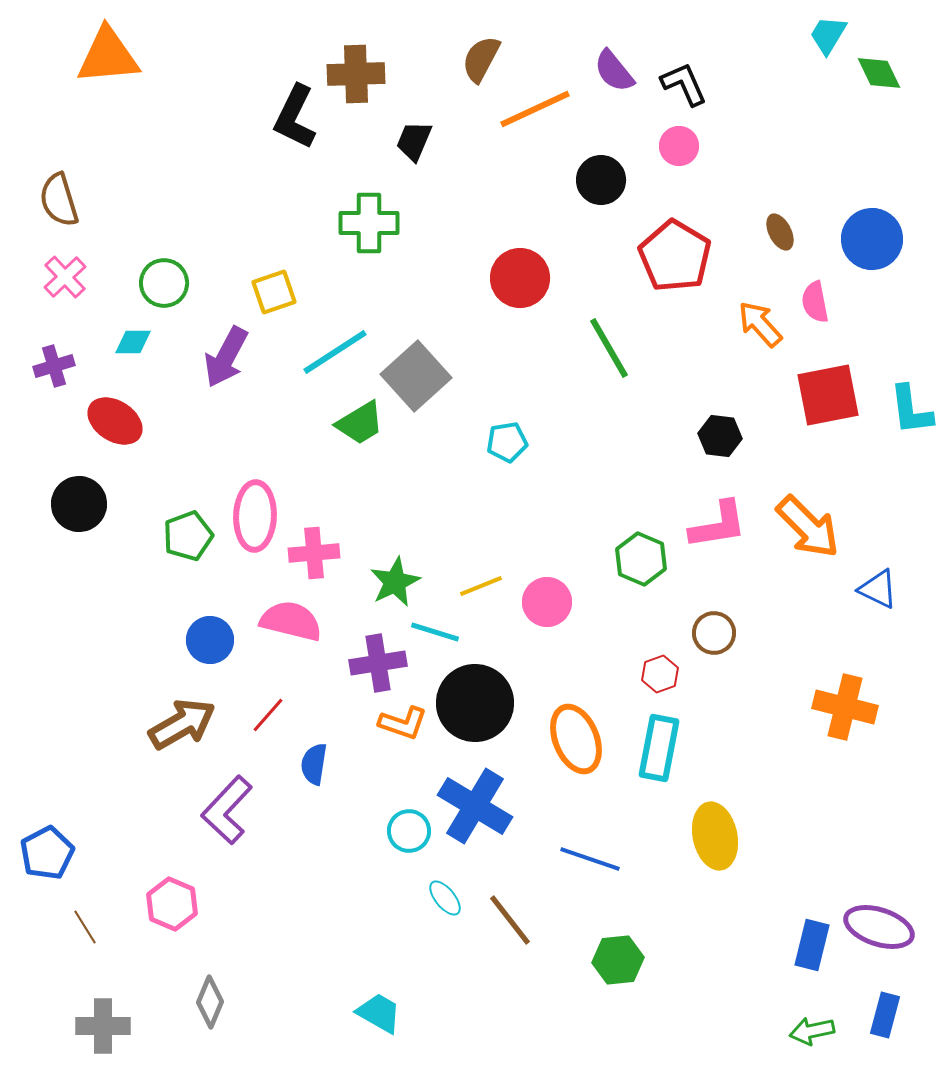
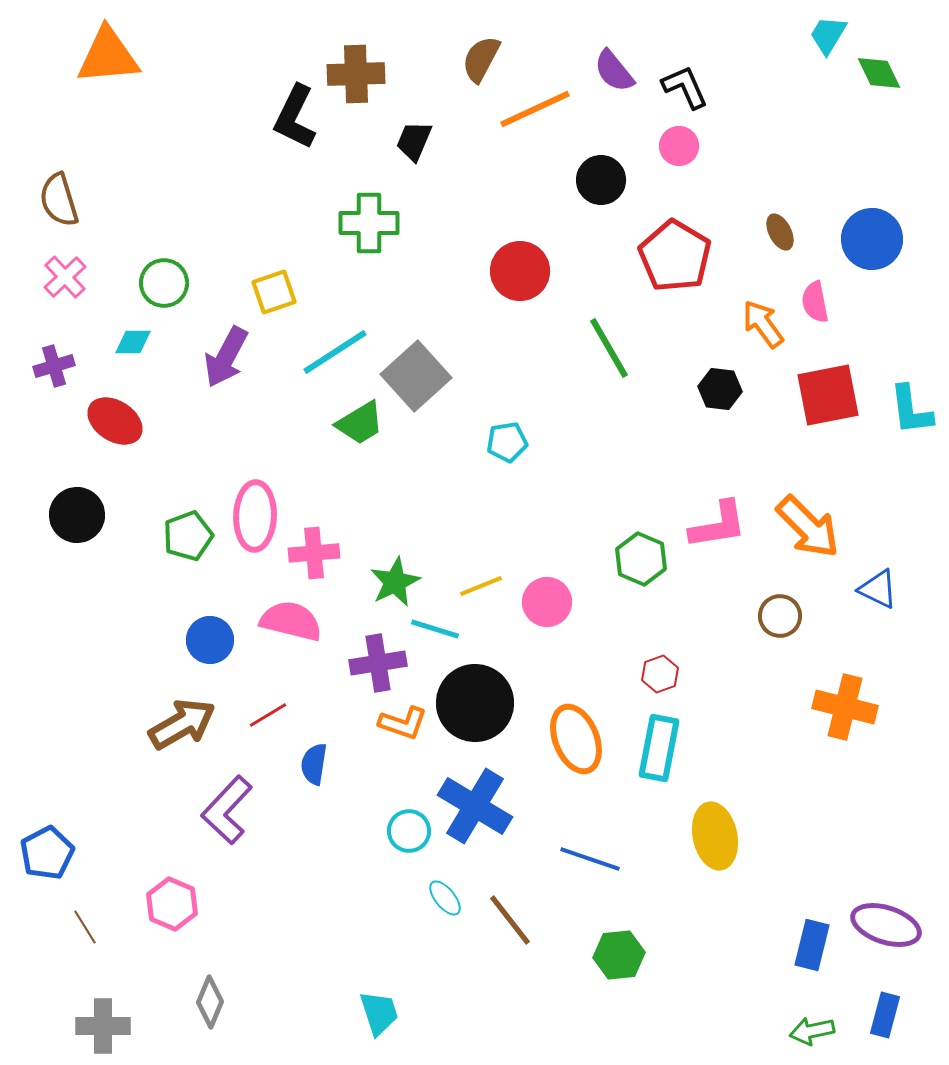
black L-shape at (684, 84): moved 1 px right, 3 px down
red circle at (520, 278): moved 7 px up
orange arrow at (760, 324): moved 3 px right; rotated 6 degrees clockwise
black hexagon at (720, 436): moved 47 px up
black circle at (79, 504): moved 2 px left, 11 px down
cyan line at (435, 632): moved 3 px up
brown circle at (714, 633): moved 66 px right, 17 px up
red line at (268, 715): rotated 18 degrees clockwise
purple ellipse at (879, 927): moved 7 px right, 2 px up
green hexagon at (618, 960): moved 1 px right, 5 px up
cyan trapezoid at (379, 1013): rotated 42 degrees clockwise
